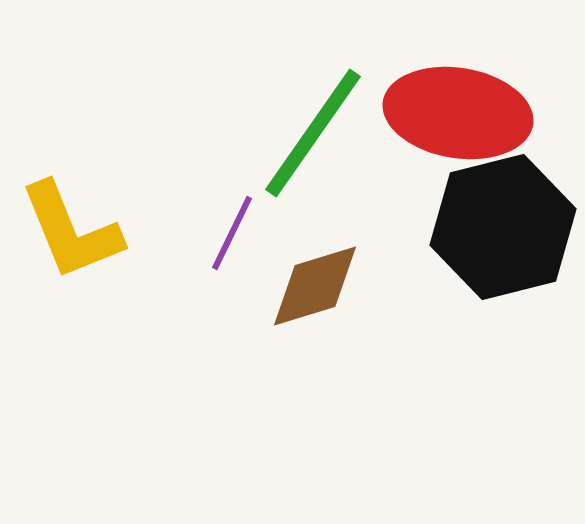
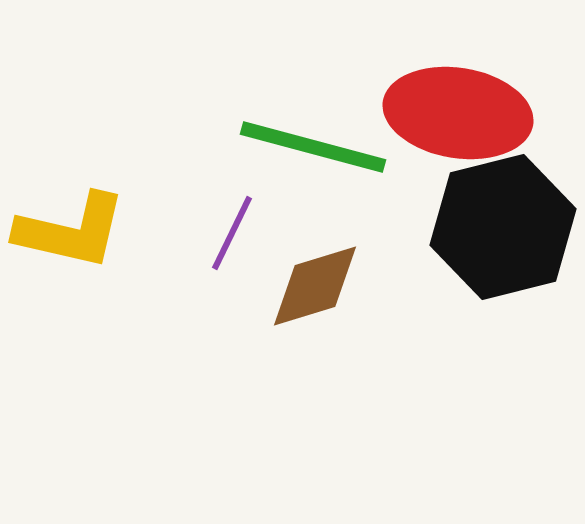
green line: moved 14 px down; rotated 70 degrees clockwise
yellow L-shape: rotated 55 degrees counterclockwise
